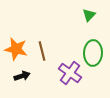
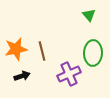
green triangle: rotated 24 degrees counterclockwise
orange star: rotated 25 degrees counterclockwise
purple cross: moved 1 px left, 1 px down; rotated 30 degrees clockwise
